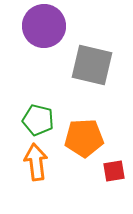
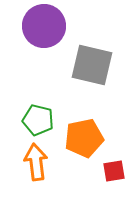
orange pentagon: rotated 9 degrees counterclockwise
